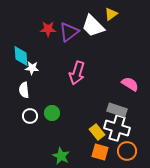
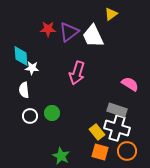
white trapezoid: moved 10 px down; rotated 20 degrees clockwise
